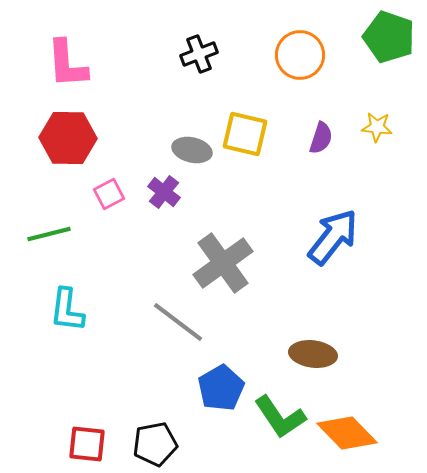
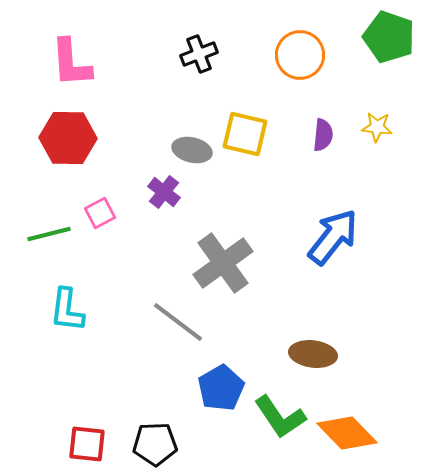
pink L-shape: moved 4 px right, 1 px up
purple semicircle: moved 2 px right, 3 px up; rotated 12 degrees counterclockwise
pink square: moved 9 px left, 19 px down
black pentagon: rotated 9 degrees clockwise
